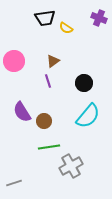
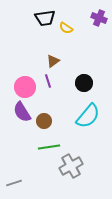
pink circle: moved 11 px right, 26 px down
